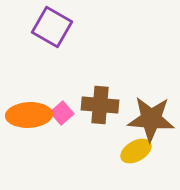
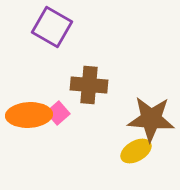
brown cross: moved 11 px left, 20 px up
pink square: moved 4 px left
